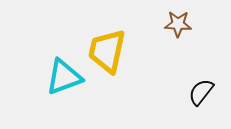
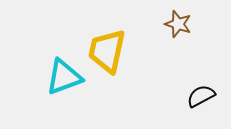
brown star: rotated 16 degrees clockwise
black semicircle: moved 4 px down; rotated 24 degrees clockwise
